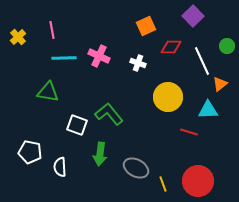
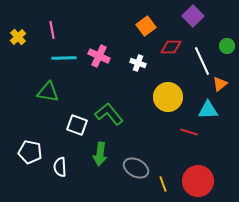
orange square: rotated 12 degrees counterclockwise
